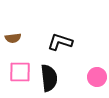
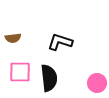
pink circle: moved 6 px down
